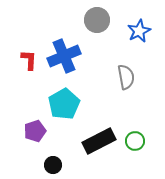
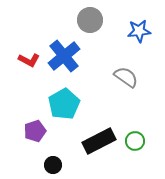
gray circle: moved 7 px left
blue star: rotated 20 degrees clockwise
blue cross: rotated 16 degrees counterclockwise
red L-shape: rotated 115 degrees clockwise
gray semicircle: rotated 45 degrees counterclockwise
